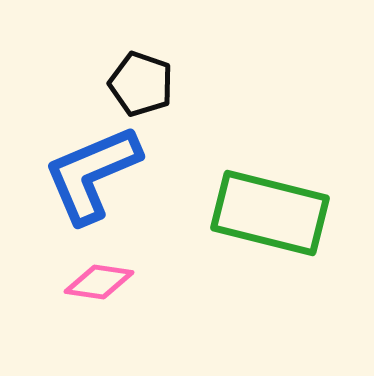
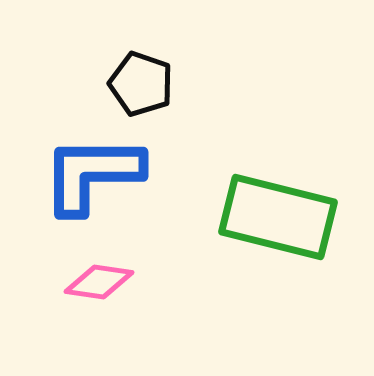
blue L-shape: rotated 23 degrees clockwise
green rectangle: moved 8 px right, 4 px down
